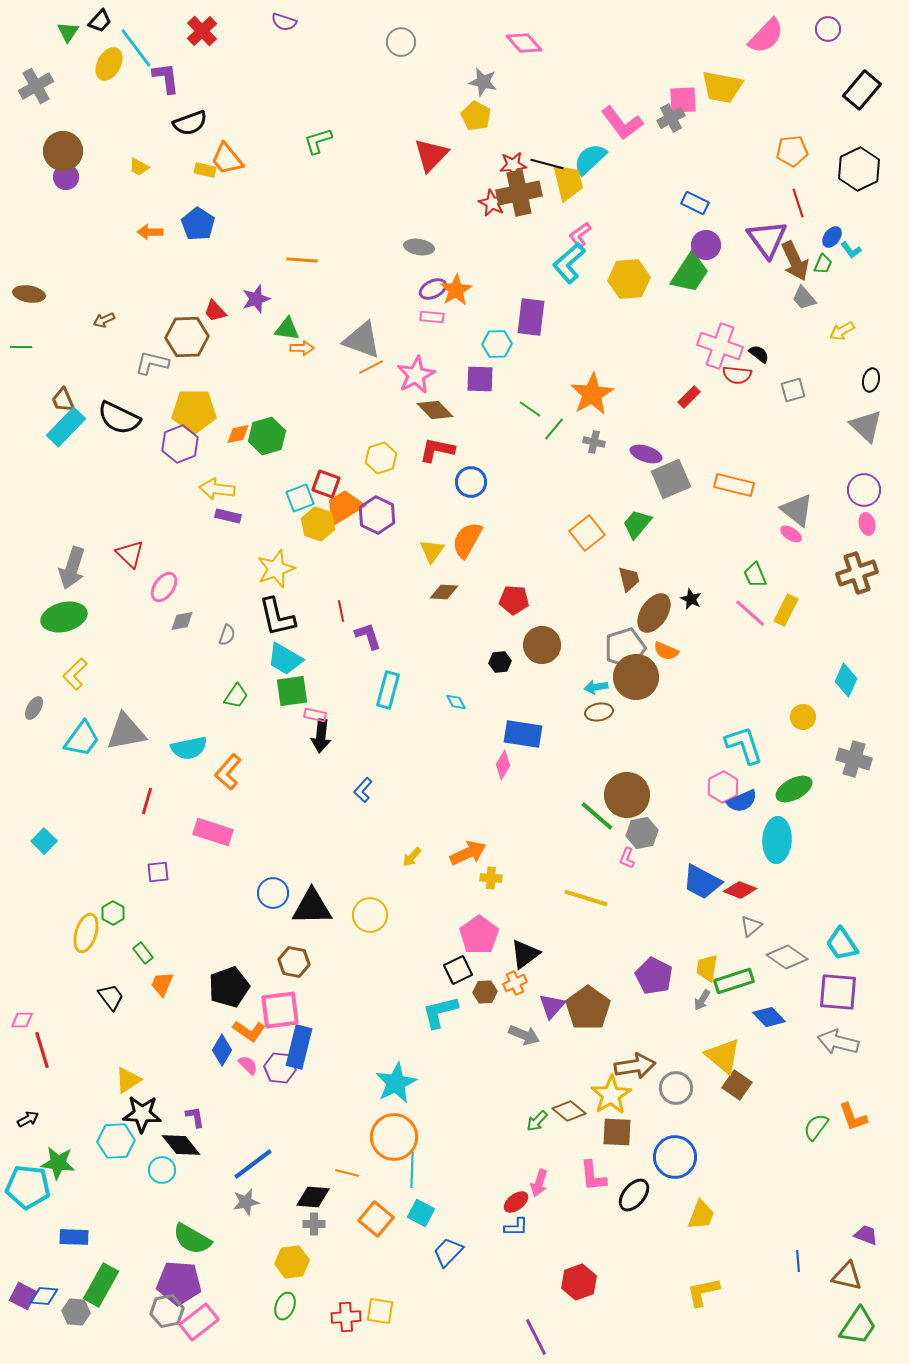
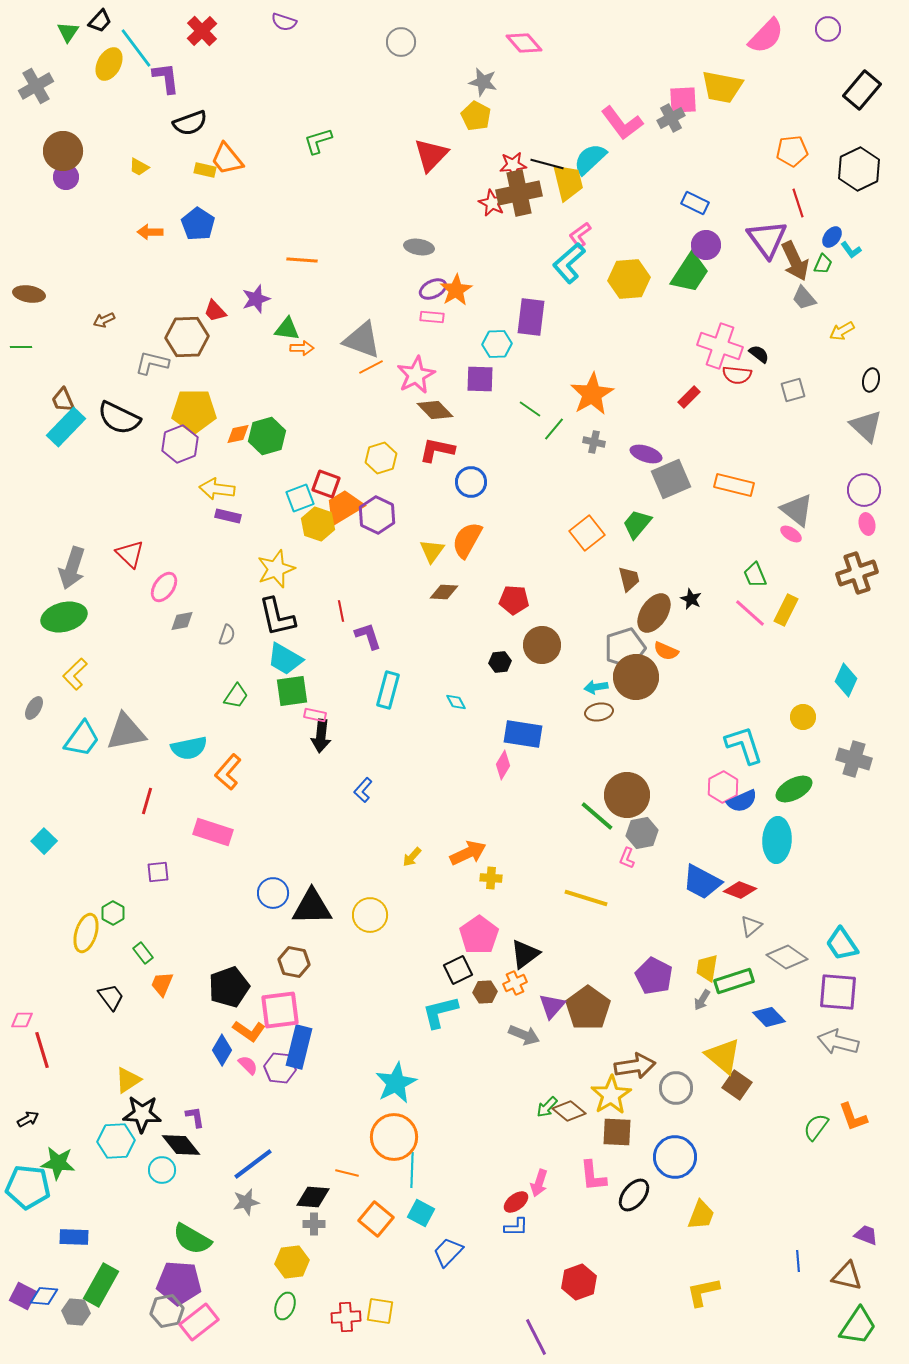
green arrow at (537, 1121): moved 10 px right, 14 px up
